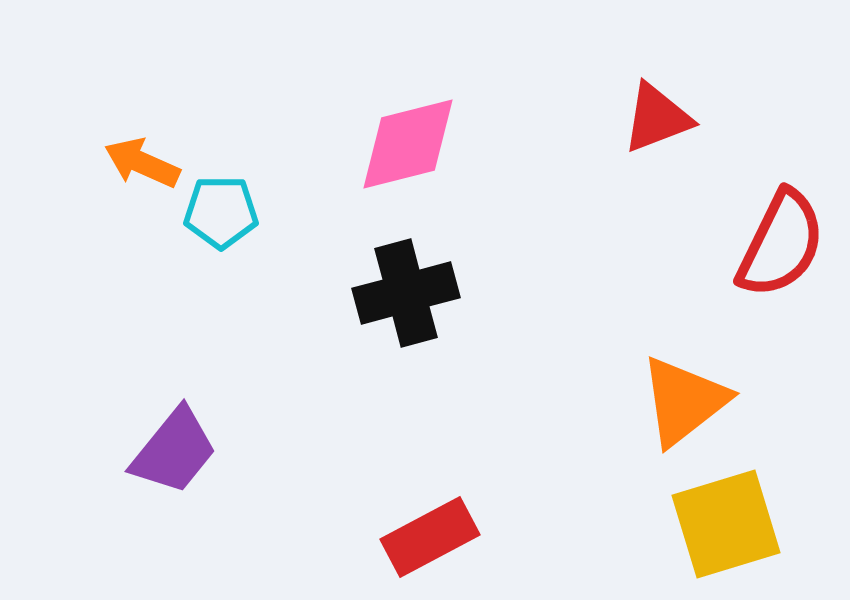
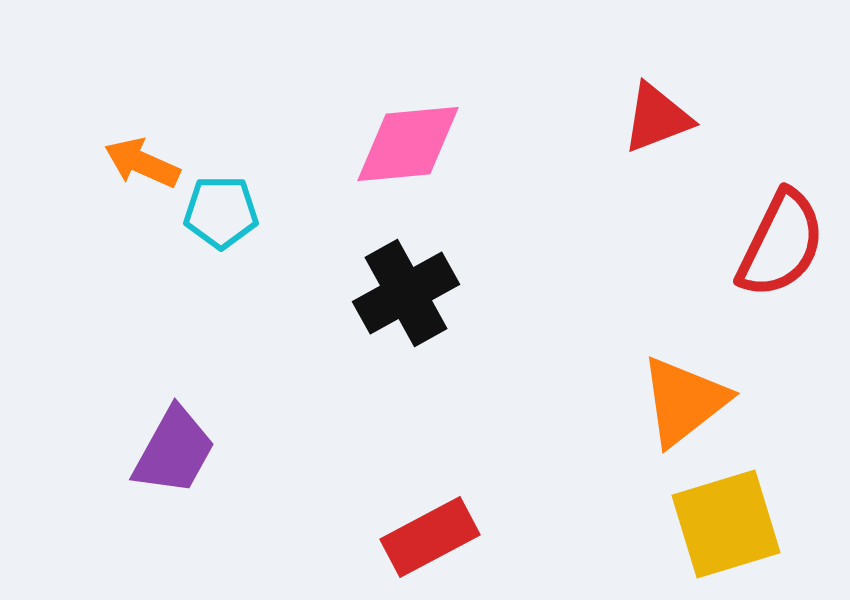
pink diamond: rotated 9 degrees clockwise
black cross: rotated 14 degrees counterclockwise
purple trapezoid: rotated 10 degrees counterclockwise
